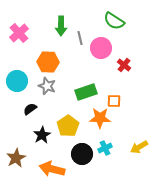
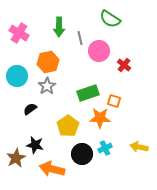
green semicircle: moved 4 px left, 2 px up
green arrow: moved 2 px left, 1 px down
pink cross: rotated 18 degrees counterclockwise
pink circle: moved 2 px left, 3 px down
orange hexagon: rotated 15 degrees counterclockwise
cyan circle: moved 5 px up
gray star: rotated 18 degrees clockwise
green rectangle: moved 2 px right, 1 px down
orange square: rotated 16 degrees clockwise
black star: moved 7 px left, 10 px down; rotated 30 degrees counterclockwise
yellow arrow: rotated 42 degrees clockwise
